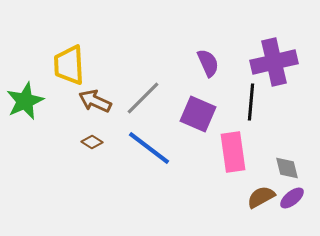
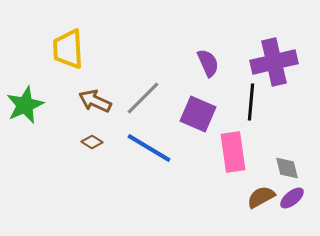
yellow trapezoid: moved 1 px left, 16 px up
green star: moved 4 px down
blue line: rotated 6 degrees counterclockwise
